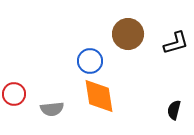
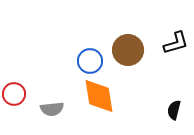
brown circle: moved 16 px down
